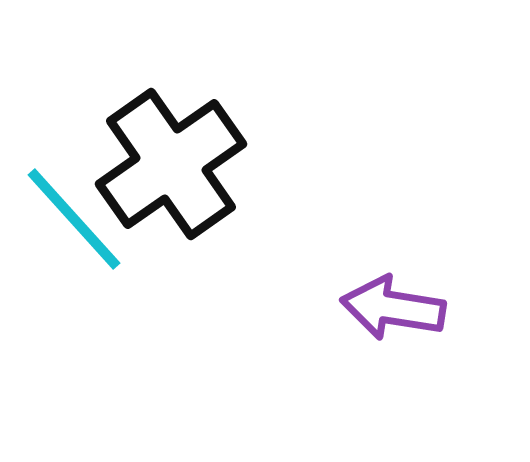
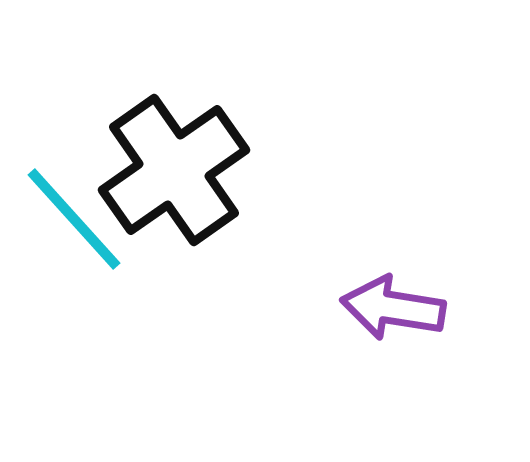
black cross: moved 3 px right, 6 px down
